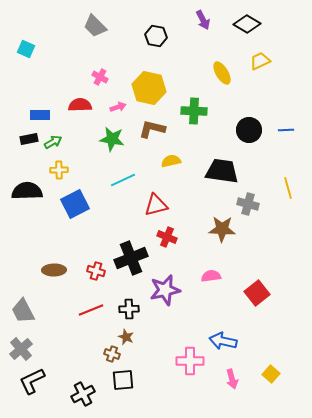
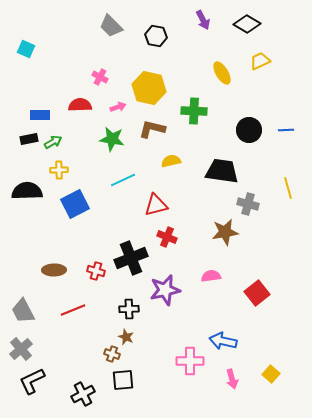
gray trapezoid at (95, 26): moved 16 px right
brown star at (222, 229): moved 3 px right, 3 px down; rotated 12 degrees counterclockwise
red line at (91, 310): moved 18 px left
